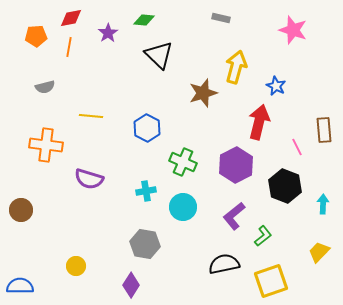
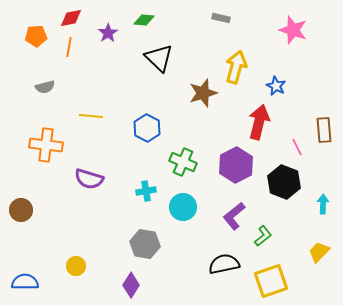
black triangle: moved 3 px down
black hexagon: moved 1 px left, 4 px up
blue semicircle: moved 5 px right, 4 px up
